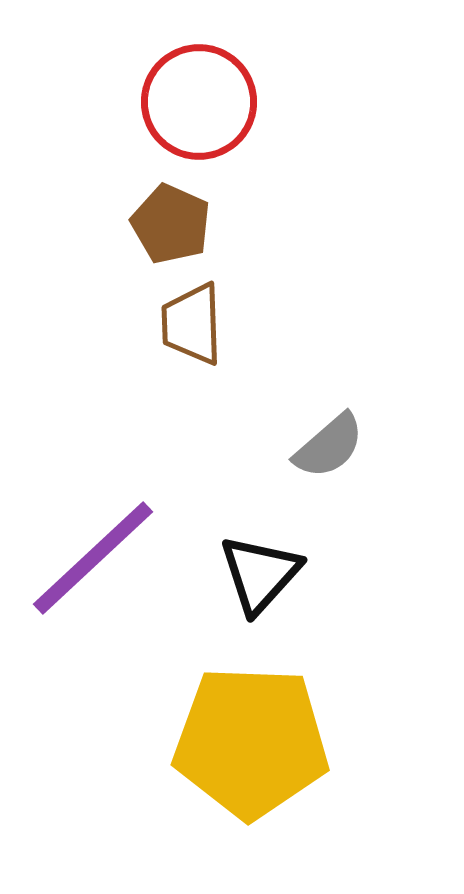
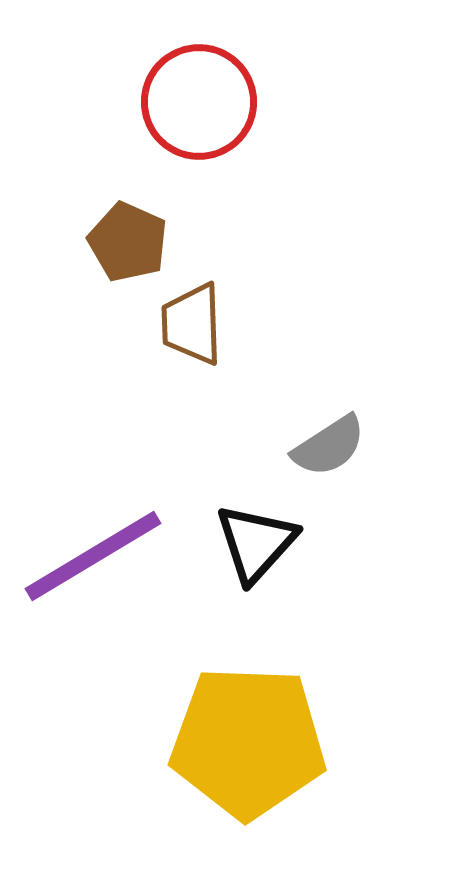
brown pentagon: moved 43 px left, 18 px down
gray semicircle: rotated 8 degrees clockwise
purple line: moved 2 px up; rotated 12 degrees clockwise
black triangle: moved 4 px left, 31 px up
yellow pentagon: moved 3 px left
